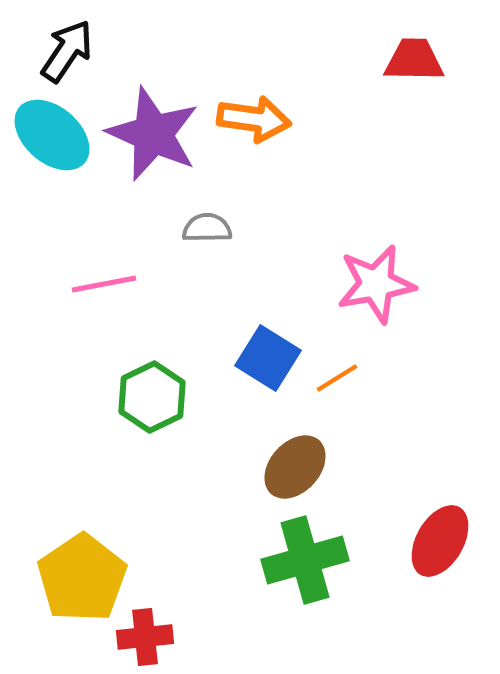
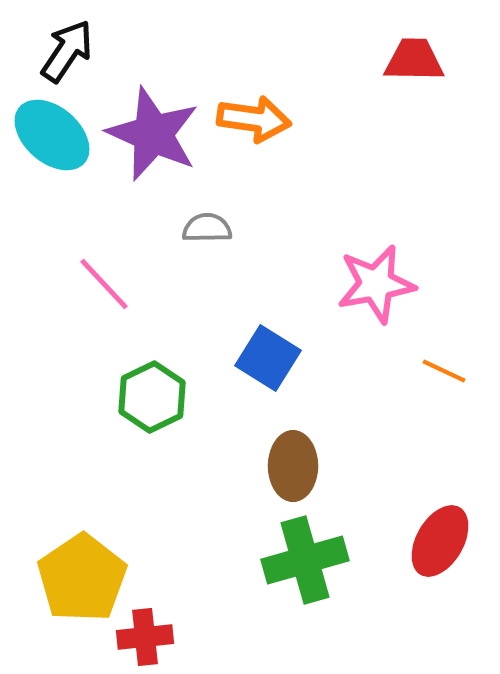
pink line: rotated 58 degrees clockwise
orange line: moved 107 px right, 7 px up; rotated 57 degrees clockwise
brown ellipse: moved 2 px left, 1 px up; rotated 42 degrees counterclockwise
